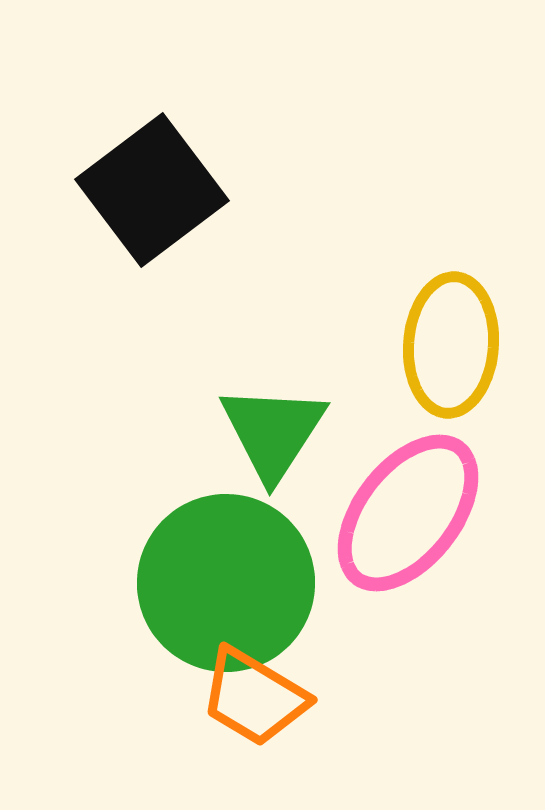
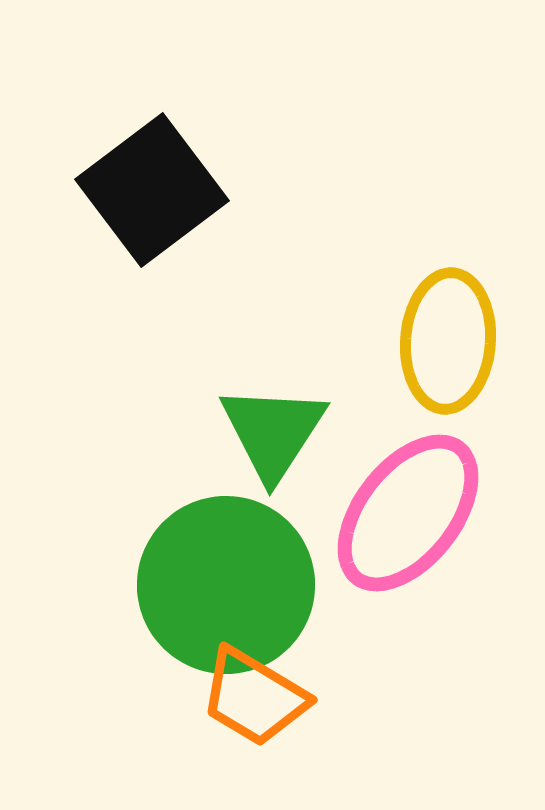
yellow ellipse: moved 3 px left, 4 px up
green circle: moved 2 px down
